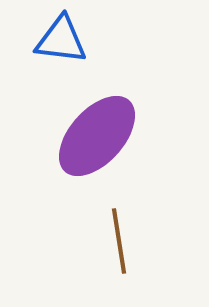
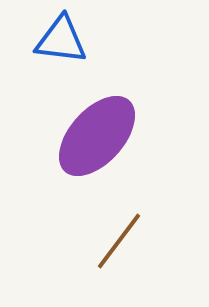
brown line: rotated 46 degrees clockwise
